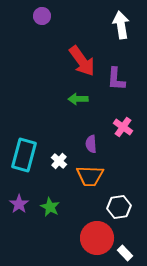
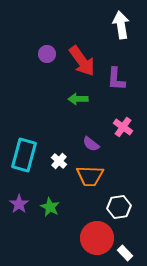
purple circle: moved 5 px right, 38 px down
purple semicircle: rotated 48 degrees counterclockwise
